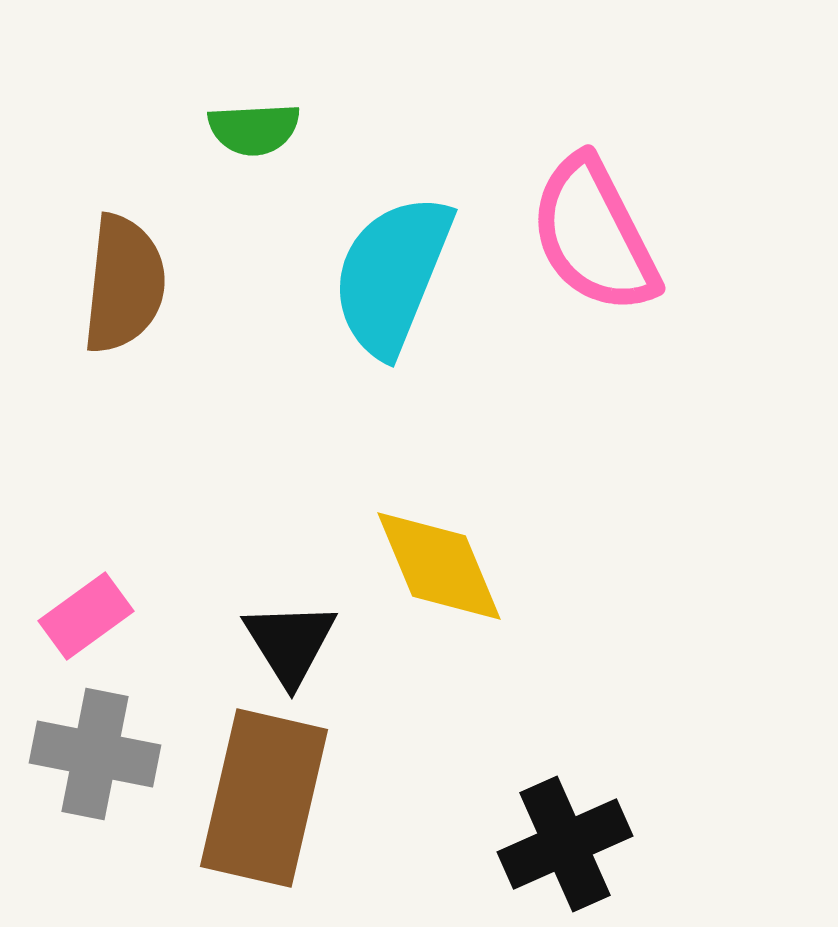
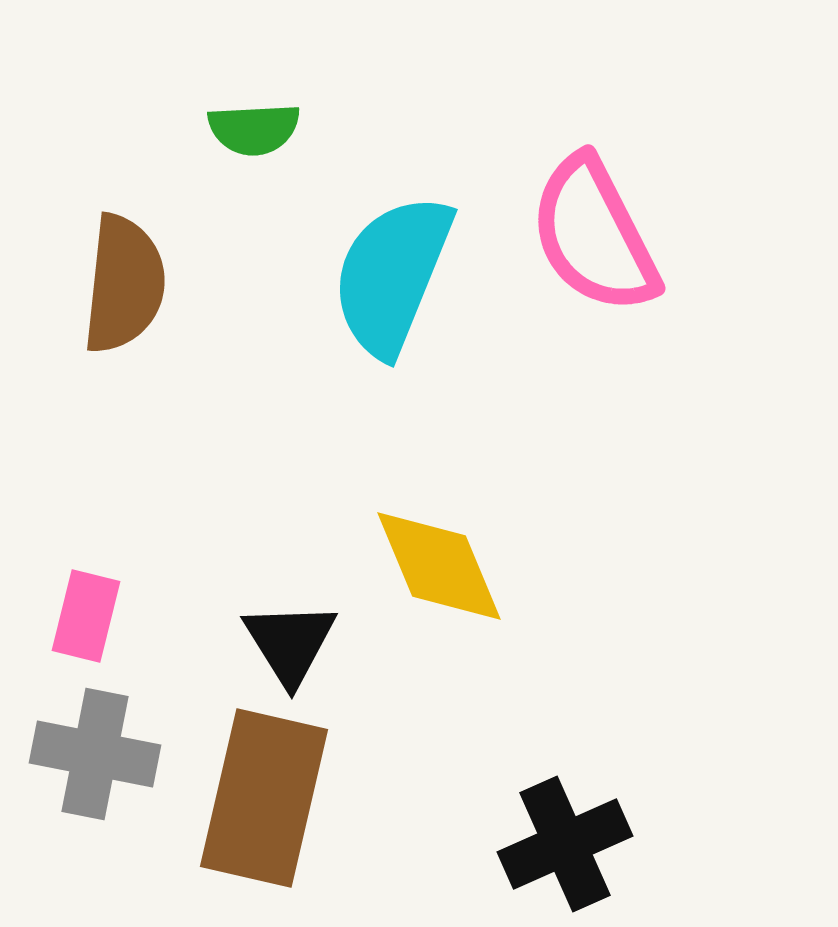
pink rectangle: rotated 40 degrees counterclockwise
